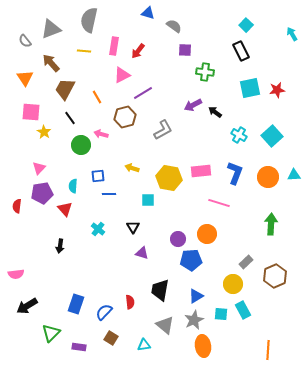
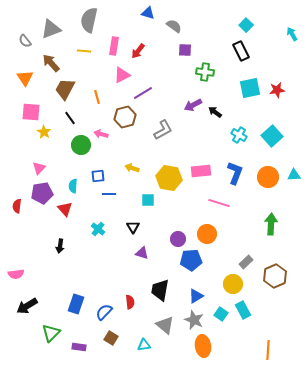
orange line at (97, 97): rotated 16 degrees clockwise
cyan square at (221, 314): rotated 32 degrees clockwise
gray star at (194, 320): rotated 24 degrees counterclockwise
